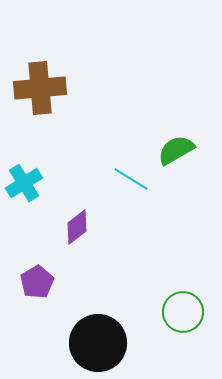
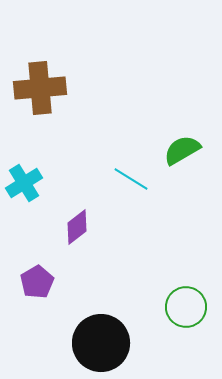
green semicircle: moved 6 px right
green circle: moved 3 px right, 5 px up
black circle: moved 3 px right
